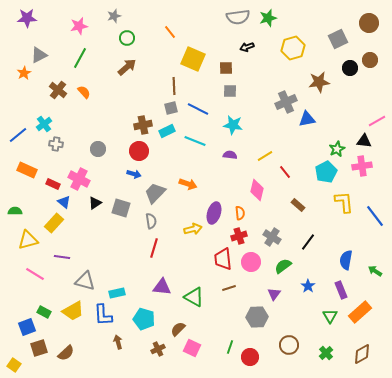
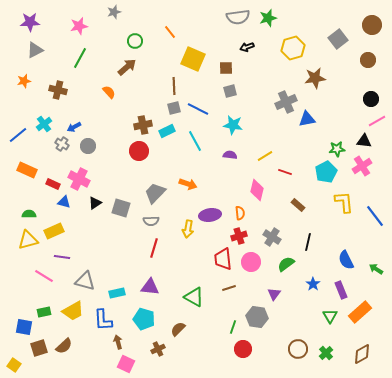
gray star at (114, 16): moved 4 px up
purple star at (27, 18): moved 3 px right, 4 px down
brown circle at (369, 23): moved 3 px right, 2 px down
green circle at (127, 38): moved 8 px right, 3 px down
gray square at (338, 39): rotated 12 degrees counterclockwise
gray triangle at (39, 55): moved 4 px left, 5 px up
brown circle at (370, 60): moved 2 px left
black circle at (350, 68): moved 21 px right, 31 px down
orange star at (24, 73): moved 8 px down; rotated 16 degrees clockwise
brown star at (319, 82): moved 4 px left, 4 px up
brown cross at (58, 90): rotated 24 degrees counterclockwise
gray square at (230, 91): rotated 16 degrees counterclockwise
orange semicircle at (84, 92): moved 25 px right
gray square at (171, 108): moved 3 px right
cyan line at (195, 141): rotated 40 degrees clockwise
gray cross at (56, 144): moved 6 px right; rotated 24 degrees clockwise
gray circle at (98, 149): moved 10 px left, 3 px up
green star at (337, 149): rotated 21 degrees clockwise
pink cross at (362, 166): rotated 24 degrees counterclockwise
red line at (285, 172): rotated 32 degrees counterclockwise
blue arrow at (134, 174): moved 60 px left, 47 px up; rotated 136 degrees clockwise
blue triangle at (64, 202): rotated 24 degrees counterclockwise
green semicircle at (15, 211): moved 14 px right, 3 px down
purple ellipse at (214, 213): moved 4 px left, 2 px down; rotated 65 degrees clockwise
gray semicircle at (151, 221): rotated 98 degrees clockwise
yellow rectangle at (54, 223): moved 8 px down; rotated 24 degrees clockwise
yellow arrow at (193, 229): moved 5 px left; rotated 114 degrees clockwise
black line at (308, 242): rotated 24 degrees counterclockwise
blue semicircle at (346, 260): rotated 36 degrees counterclockwise
green semicircle at (283, 266): moved 3 px right, 2 px up
green arrow at (375, 271): moved 1 px right, 2 px up
pink line at (35, 274): moved 9 px right, 2 px down
blue star at (308, 286): moved 5 px right, 2 px up
purple triangle at (162, 287): moved 12 px left
green rectangle at (44, 312): rotated 40 degrees counterclockwise
blue L-shape at (103, 315): moved 5 px down
gray hexagon at (257, 317): rotated 10 degrees clockwise
blue square at (27, 327): moved 3 px left; rotated 30 degrees clockwise
brown circle at (289, 345): moved 9 px right, 4 px down
green line at (230, 347): moved 3 px right, 20 px up
pink square at (192, 348): moved 66 px left, 16 px down
brown semicircle at (66, 353): moved 2 px left, 7 px up
red circle at (250, 357): moved 7 px left, 8 px up
